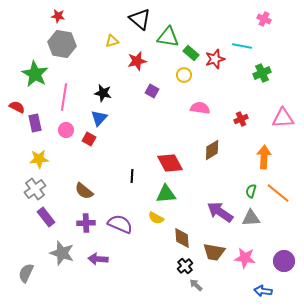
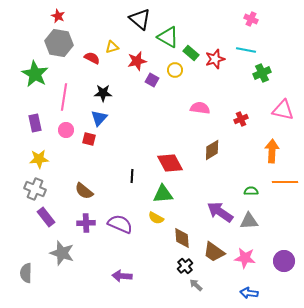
red star at (58, 16): rotated 16 degrees clockwise
pink cross at (264, 19): moved 13 px left
green triangle at (168, 37): rotated 20 degrees clockwise
yellow triangle at (112, 41): moved 6 px down
gray hexagon at (62, 44): moved 3 px left, 1 px up
cyan line at (242, 46): moved 4 px right, 4 px down
yellow circle at (184, 75): moved 9 px left, 5 px up
purple square at (152, 91): moved 11 px up
black star at (103, 93): rotated 12 degrees counterclockwise
red semicircle at (17, 107): moved 75 px right, 49 px up
pink triangle at (283, 118): moved 8 px up; rotated 15 degrees clockwise
red square at (89, 139): rotated 16 degrees counterclockwise
orange arrow at (264, 157): moved 8 px right, 6 px up
gray cross at (35, 189): rotated 30 degrees counterclockwise
green semicircle at (251, 191): rotated 72 degrees clockwise
orange line at (278, 193): moved 7 px right, 11 px up; rotated 40 degrees counterclockwise
green triangle at (166, 194): moved 3 px left
gray triangle at (251, 218): moved 2 px left, 3 px down
brown trapezoid at (214, 252): rotated 25 degrees clockwise
purple arrow at (98, 259): moved 24 px right, 17 px down
gray semicircle at (26, 273): rotated 24 degrees counterclockwise
blue arrow at (263, 291): moved 14 px left, 2 px down
